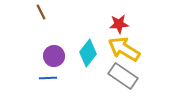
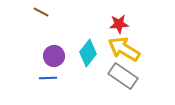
brown line: rotated 35 degrees counterclockwise
